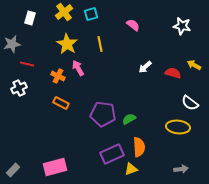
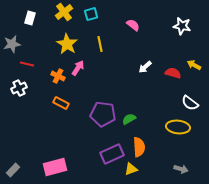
pink arrow: rotated 63 degrees clockwise
gray arrow: rotated 24 degrees clockwise
